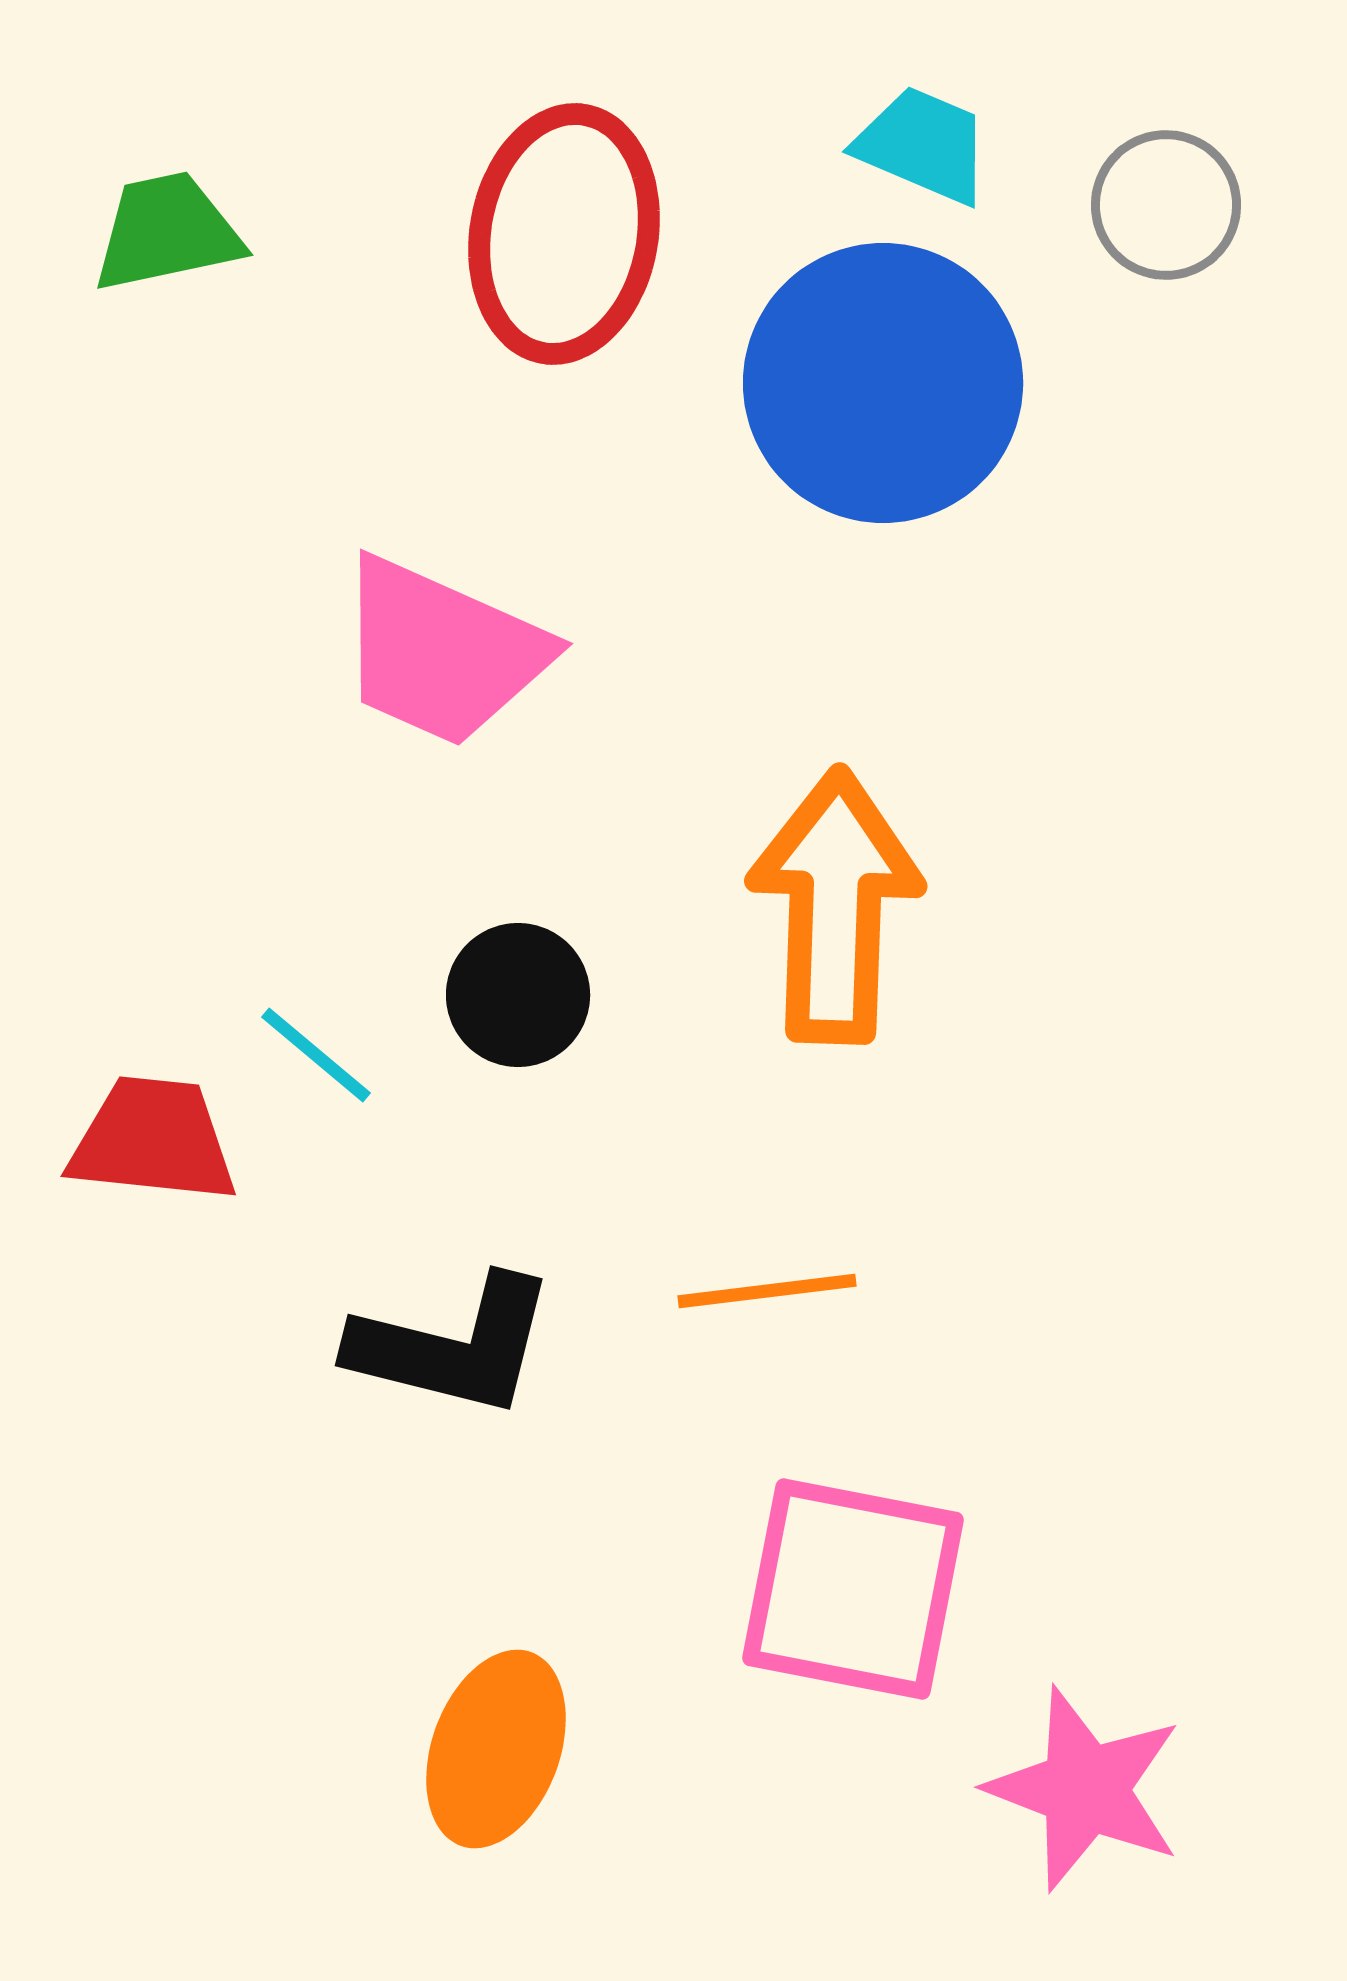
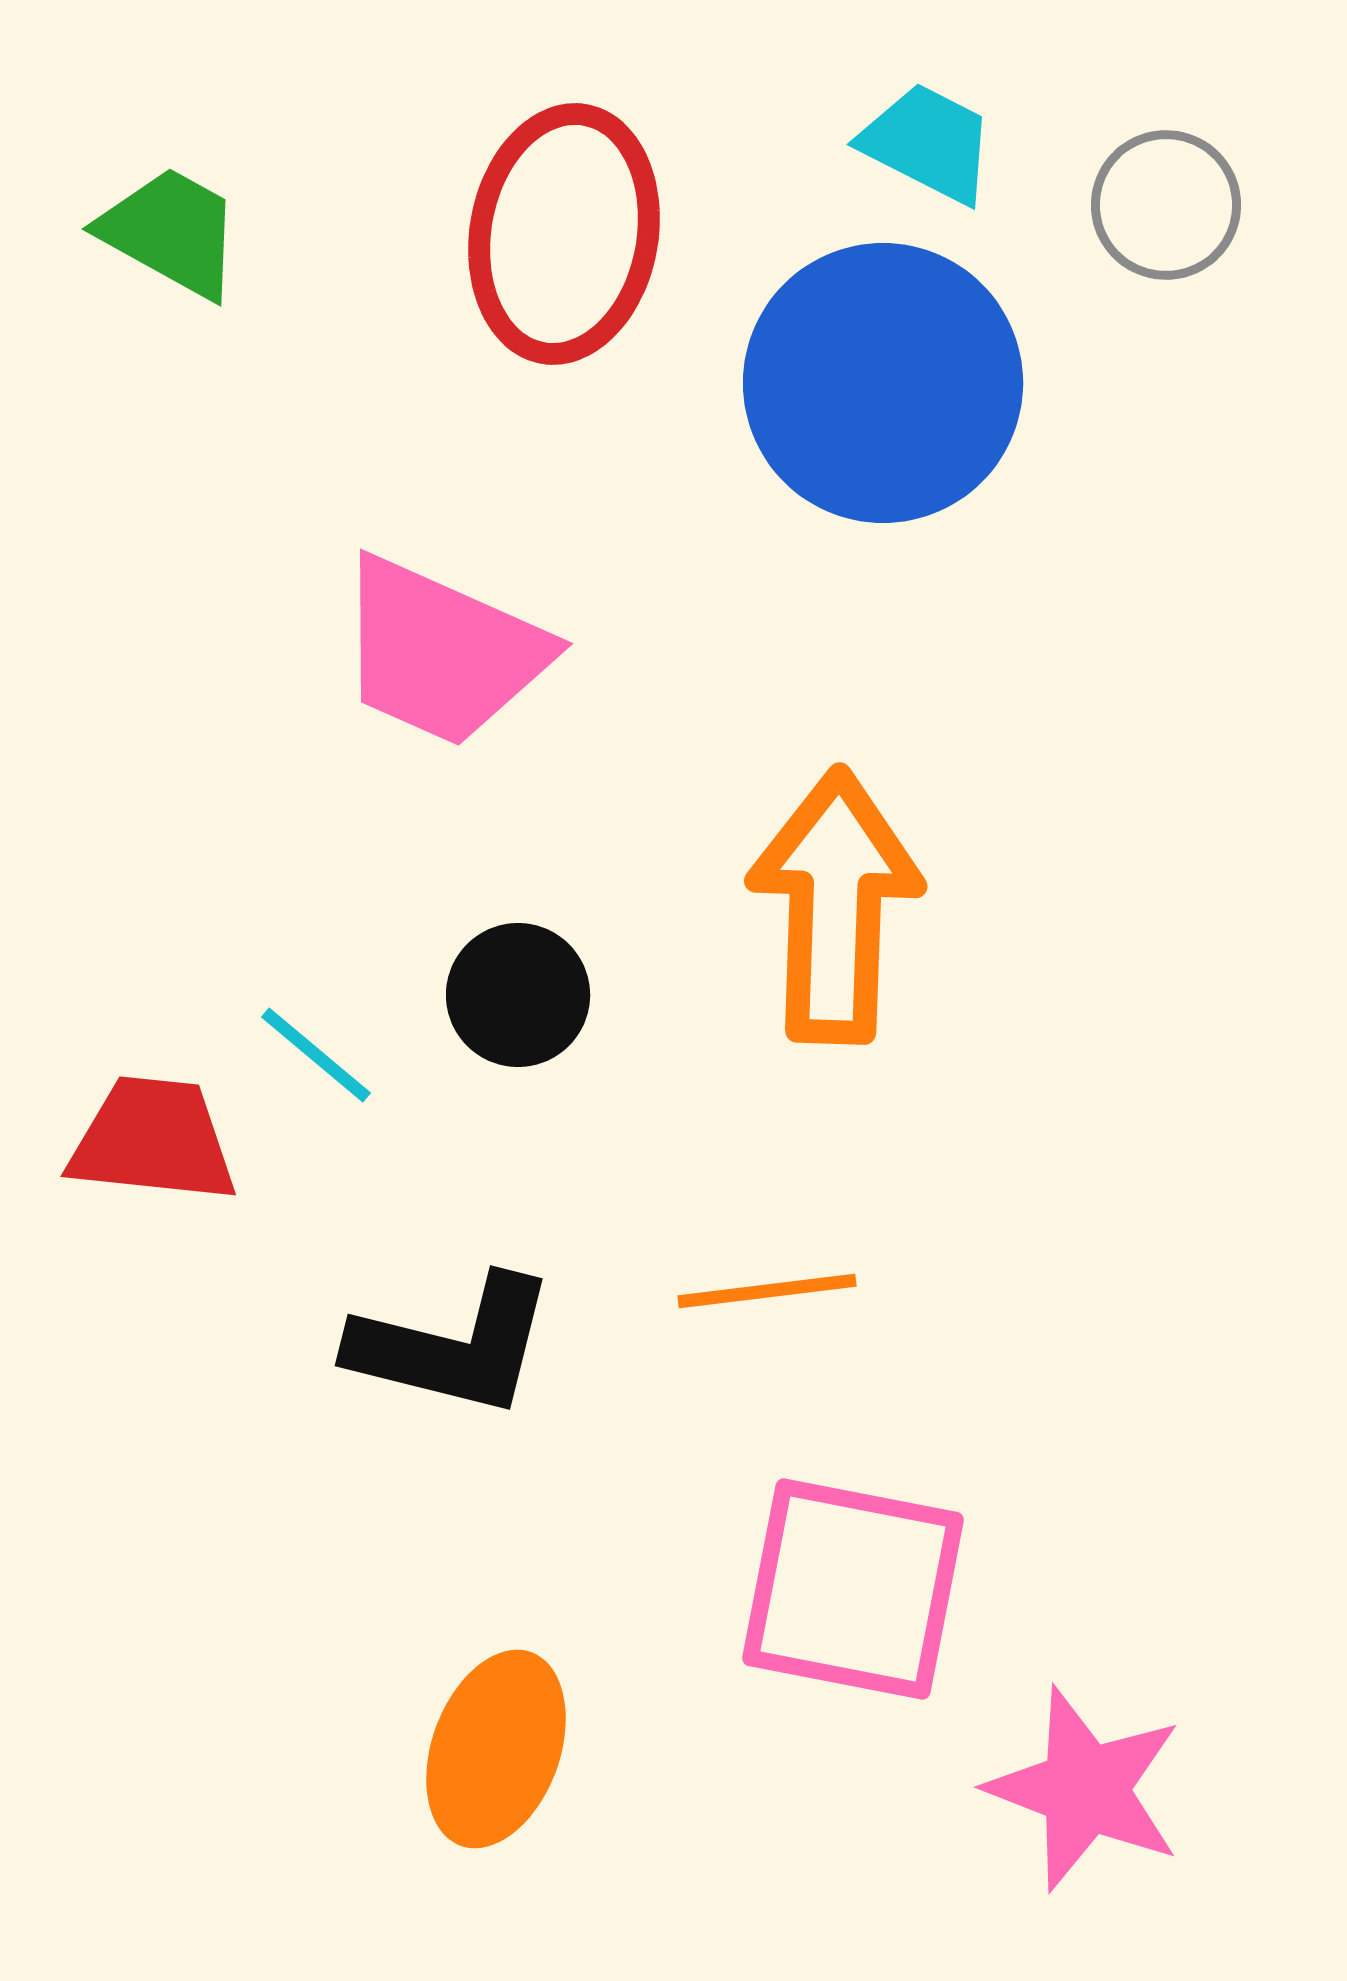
cyan trapezoid: moved 5 px right, 2 px up; rotated 4 degrees clockwise
green trapezoid: moved 4 px right; rotated 41 degrees clockwise
